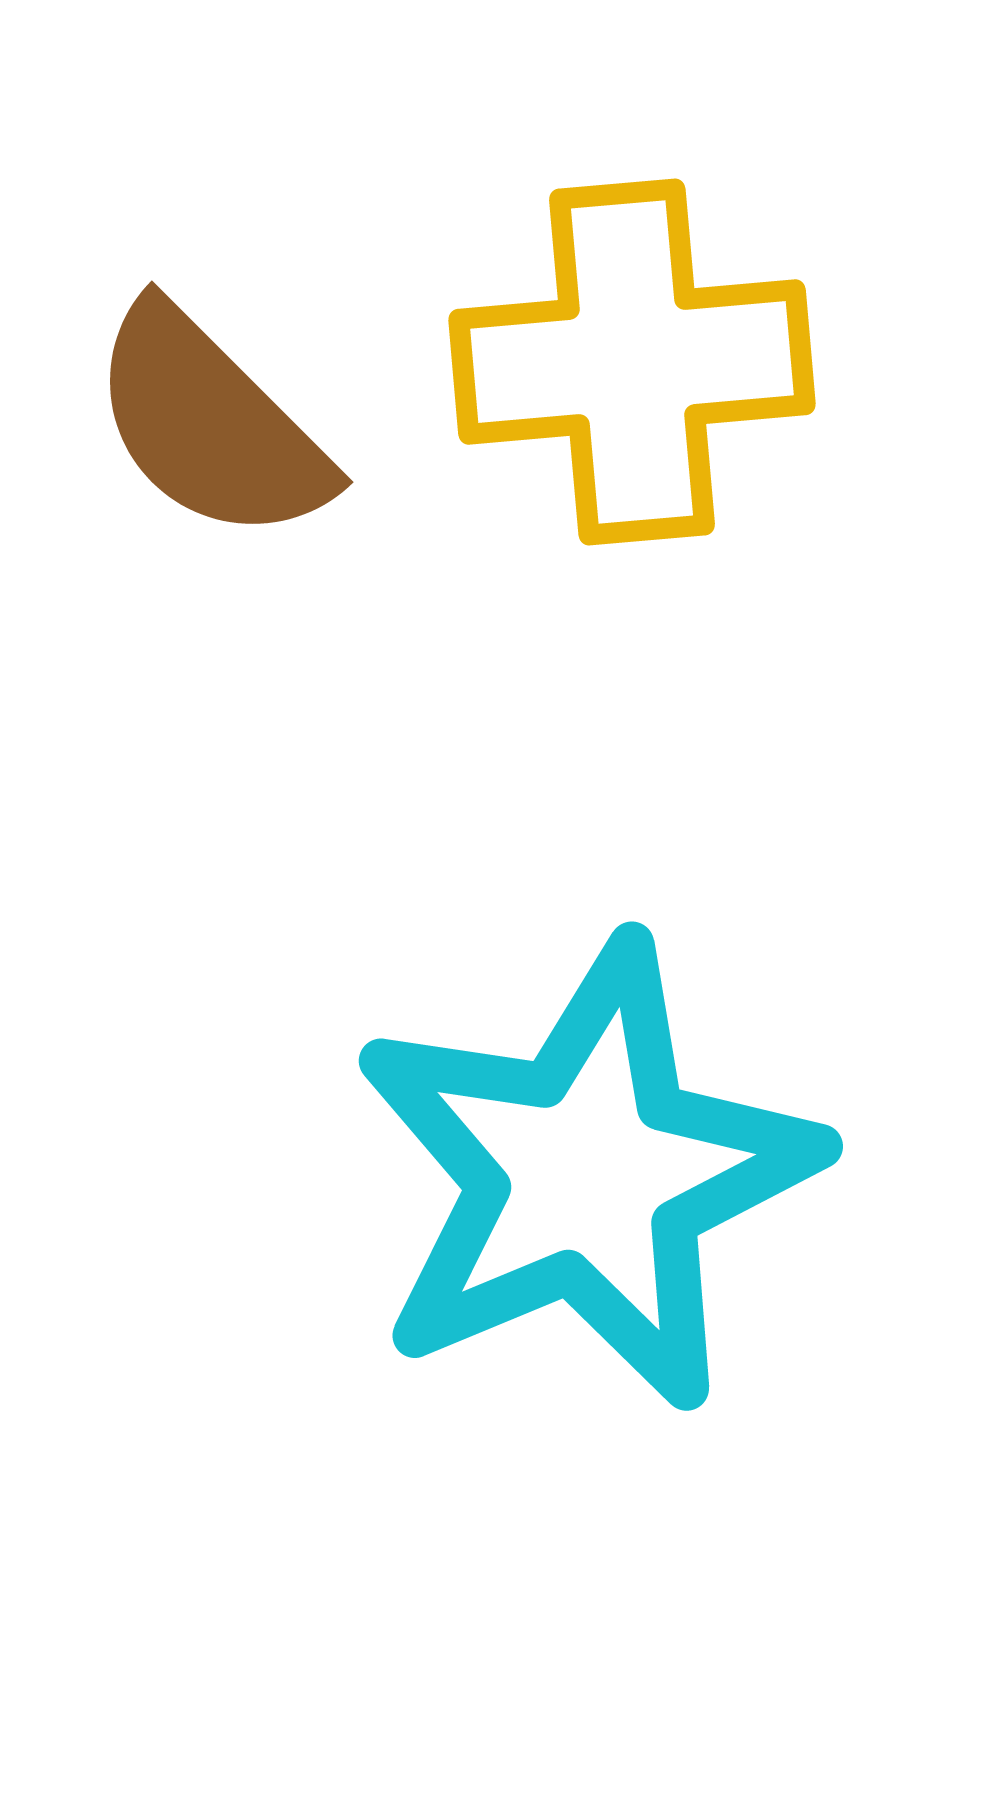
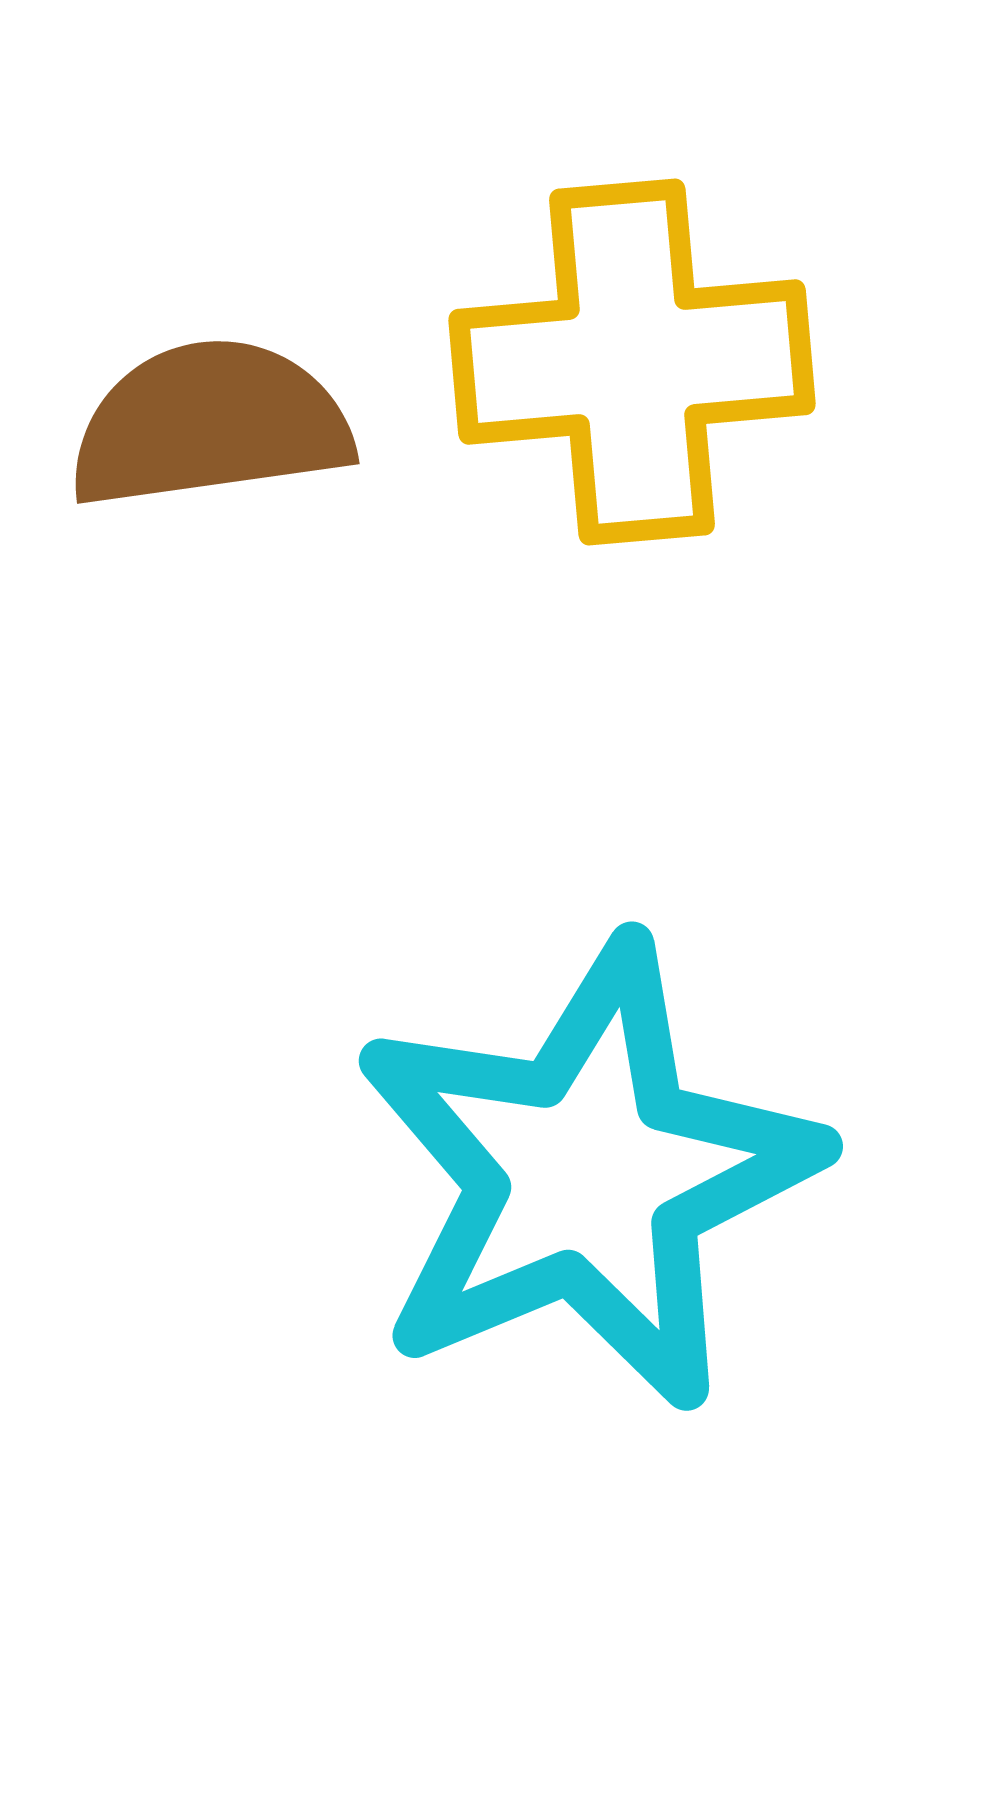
brown semicircle: rotated 127 degrees clockwise
